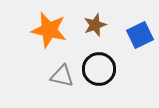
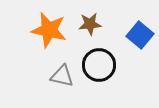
brown star: moved 5 px left, 1 px up; rotated 15 degrees clockwise
blue square: rotated 24 degrees counterclockwise
black circle: moved 4 px up
